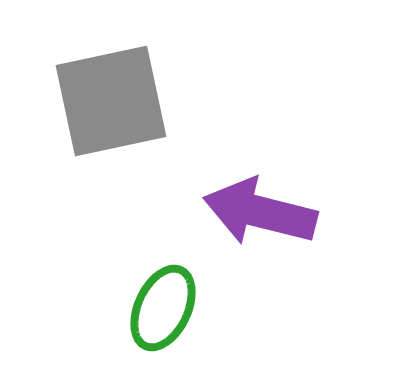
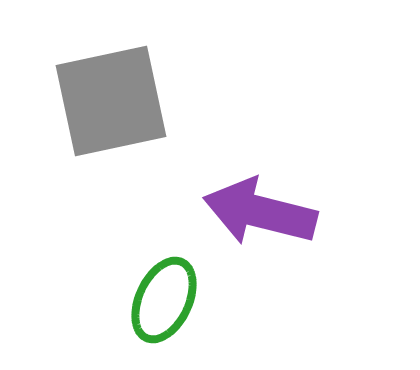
green ellipse: moved 1 px right, 8 px up
